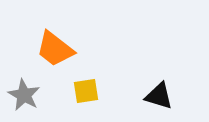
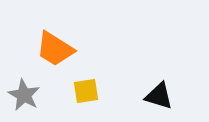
orange trapezoid: rotated 6 degrees counterclockwise
